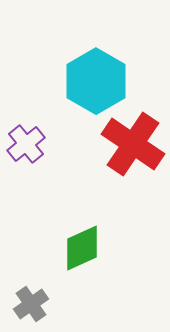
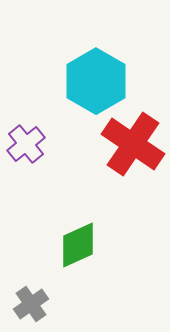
green diamond: moved 4 px left, 3 px up
